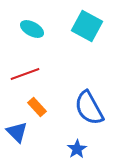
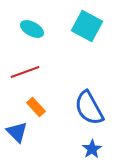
red line: moved 2 px up
orange rectangle: moved 1 px left
blue star: moved 15 px right
